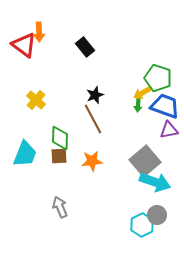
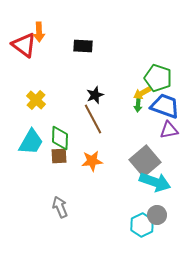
black rectangle: moved 2 px left, 1 px up; rotated 48 degrees counterclockwise
cyan trapezoid: moved 6 px right, 12 px up; rotated 8 degrees clockwise
